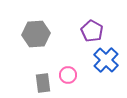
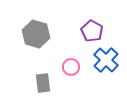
gray hexagon: rotated 20 degrees clockwise
pink circle: moved 3 px right, 8 px up
